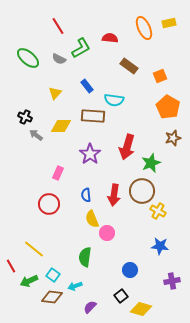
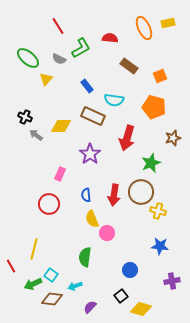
yellow rectangle at (169, 23): moved 1 px left
yellow triangle at (55, 93): moved 9 px left, 14 px up
orange pentagon at (168, 107): moved 14 px left; rotated 15 degrees counterclockwise
brown rectangle at (93, 116): rotated 20 degrees clockwise
red arrow at (127, 147): moved 9 px up
pink rectangle at (58, 173): moved 2 px right, 1 px down
brown circle at (142, 191): moved 1 px left, 1 px down
yellow cross at (158, 211): rotated 14 degrees counterclockwise
yellow line at (34, 249): rotated 65 degrees clockwise
cyan square at (53, 275): moved 2 px left
green arrow at (29, 281): moved 4 px right, 3 px down
brown diamond at (52, 297): moved 2 px down
